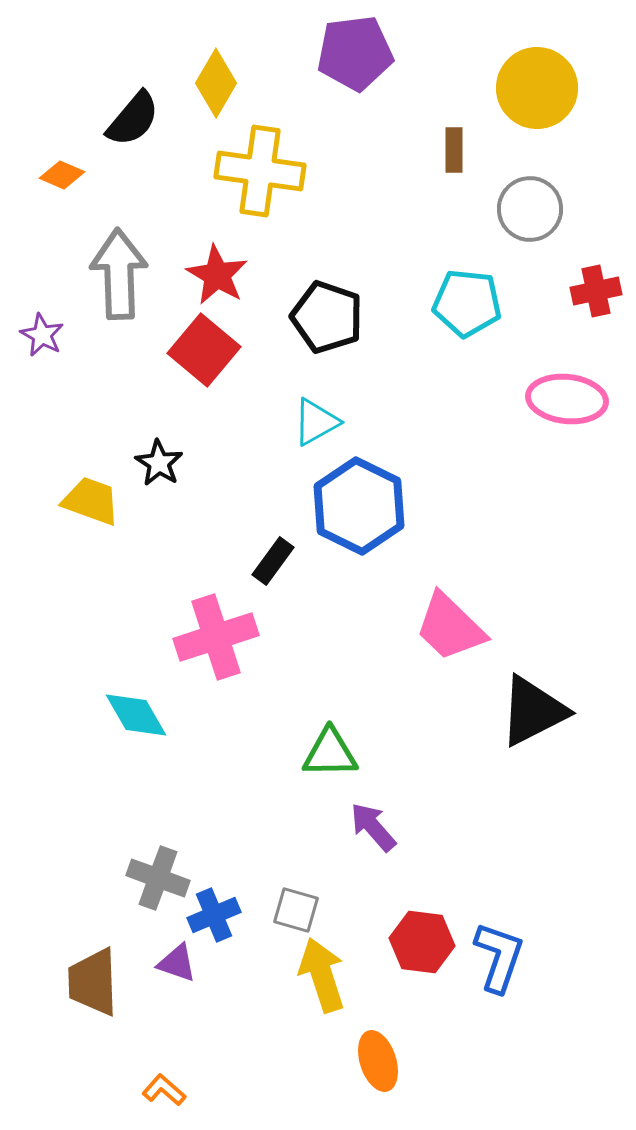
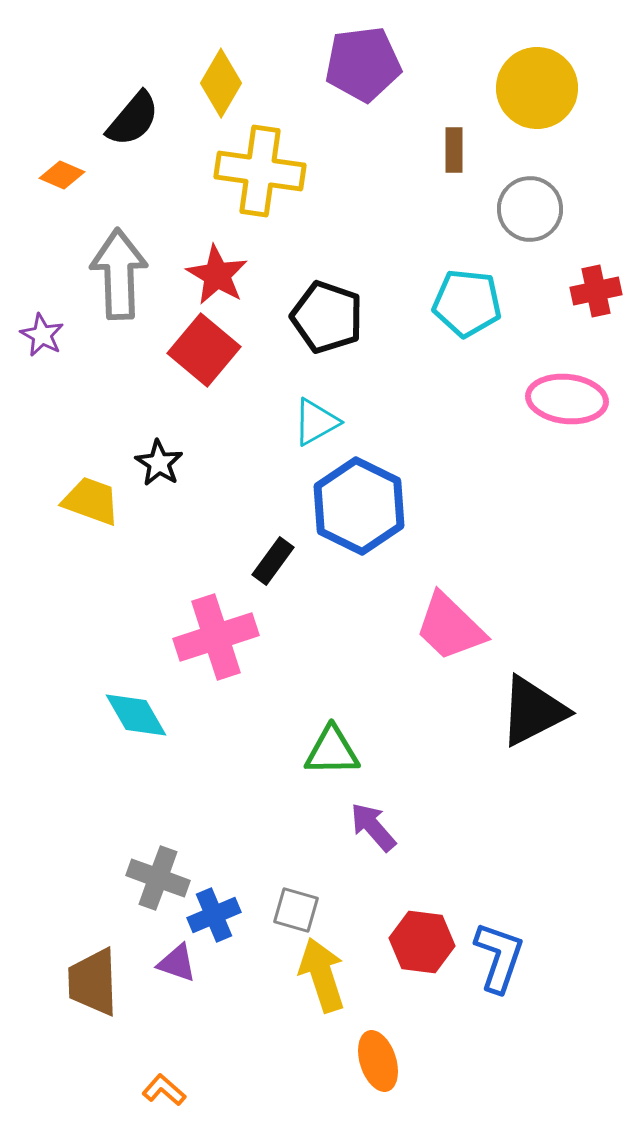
purple pentagon: moved 8 px right, 11 px down
yellow diamond: moved 5 px right
green triangle: moved 2 px right, 2 px up
